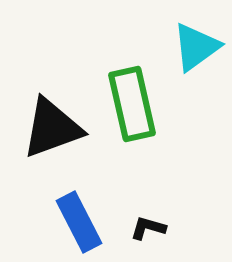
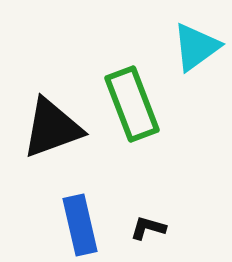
green rectangle: rotated 8 degrees counterclockwise
blue rectangle: moved 1 px right, 3 px down; rotated 14 degrees clockwise
